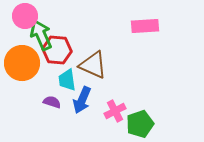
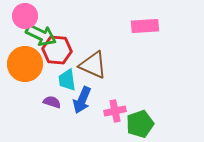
green arrow: rotated 140 degrees clockwise
orange circle: moved 3 px right, 1 px down
pink cross: rotated 15 degrees clockwise
